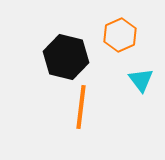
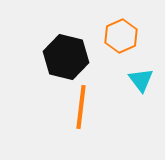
orange hexagon: moved 1 px right, 1 px down
